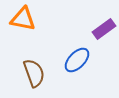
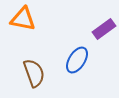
blue ellipse: rotated 12 degrees counterclockwise
